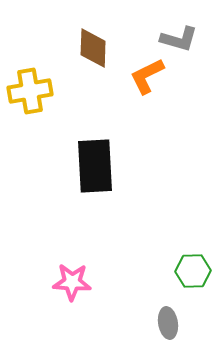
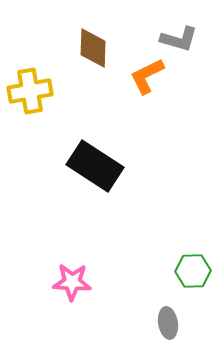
black rectangle: rotated 54 degrees counterclockwise
